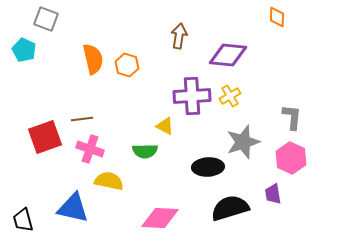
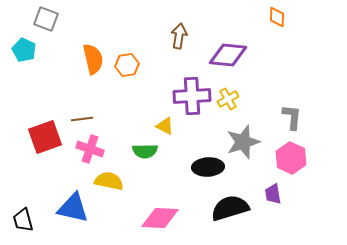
orange hexagon: rotated 25 degrees counterclockwise
yellow cross: moved 2 px left, 3 px down
